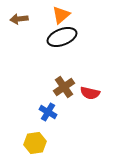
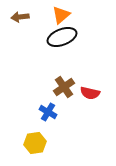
brown arrow: moved 1 px right, 2 px up
